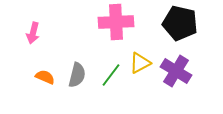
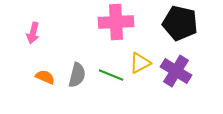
green line: rotated 75 degrees clockwise
